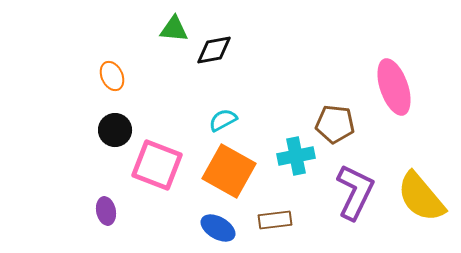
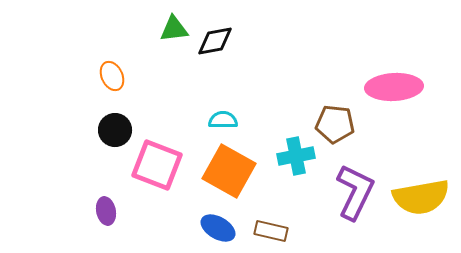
green triangle: rotated 12 degrees counterclockwise
black diamond: moved 1 px right, 9 px up
pink ellipse: rotated 74 degrees counterclockwise
cyan semicircle: rotated 28 degrees clockwise
yellow semicircle: rotated 60 degrees counterclockwise
brown rectangle: moved 4 px left, 11 px down; rotated 20 degrees clockwise
